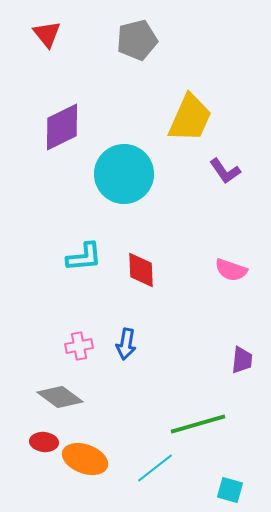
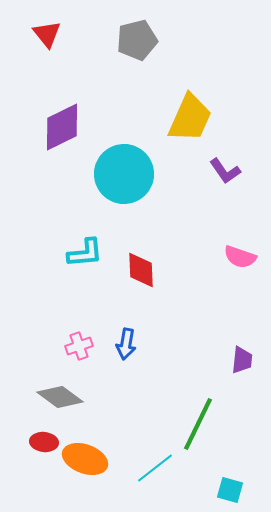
cyan L-shape: moved 1 px right, 4 px up
pink semicircle: moved 9 px right, 13 px up
pink cross: rotated 8 degrees counterclockwise
green line: rotated 48 degrees counterclockwise
